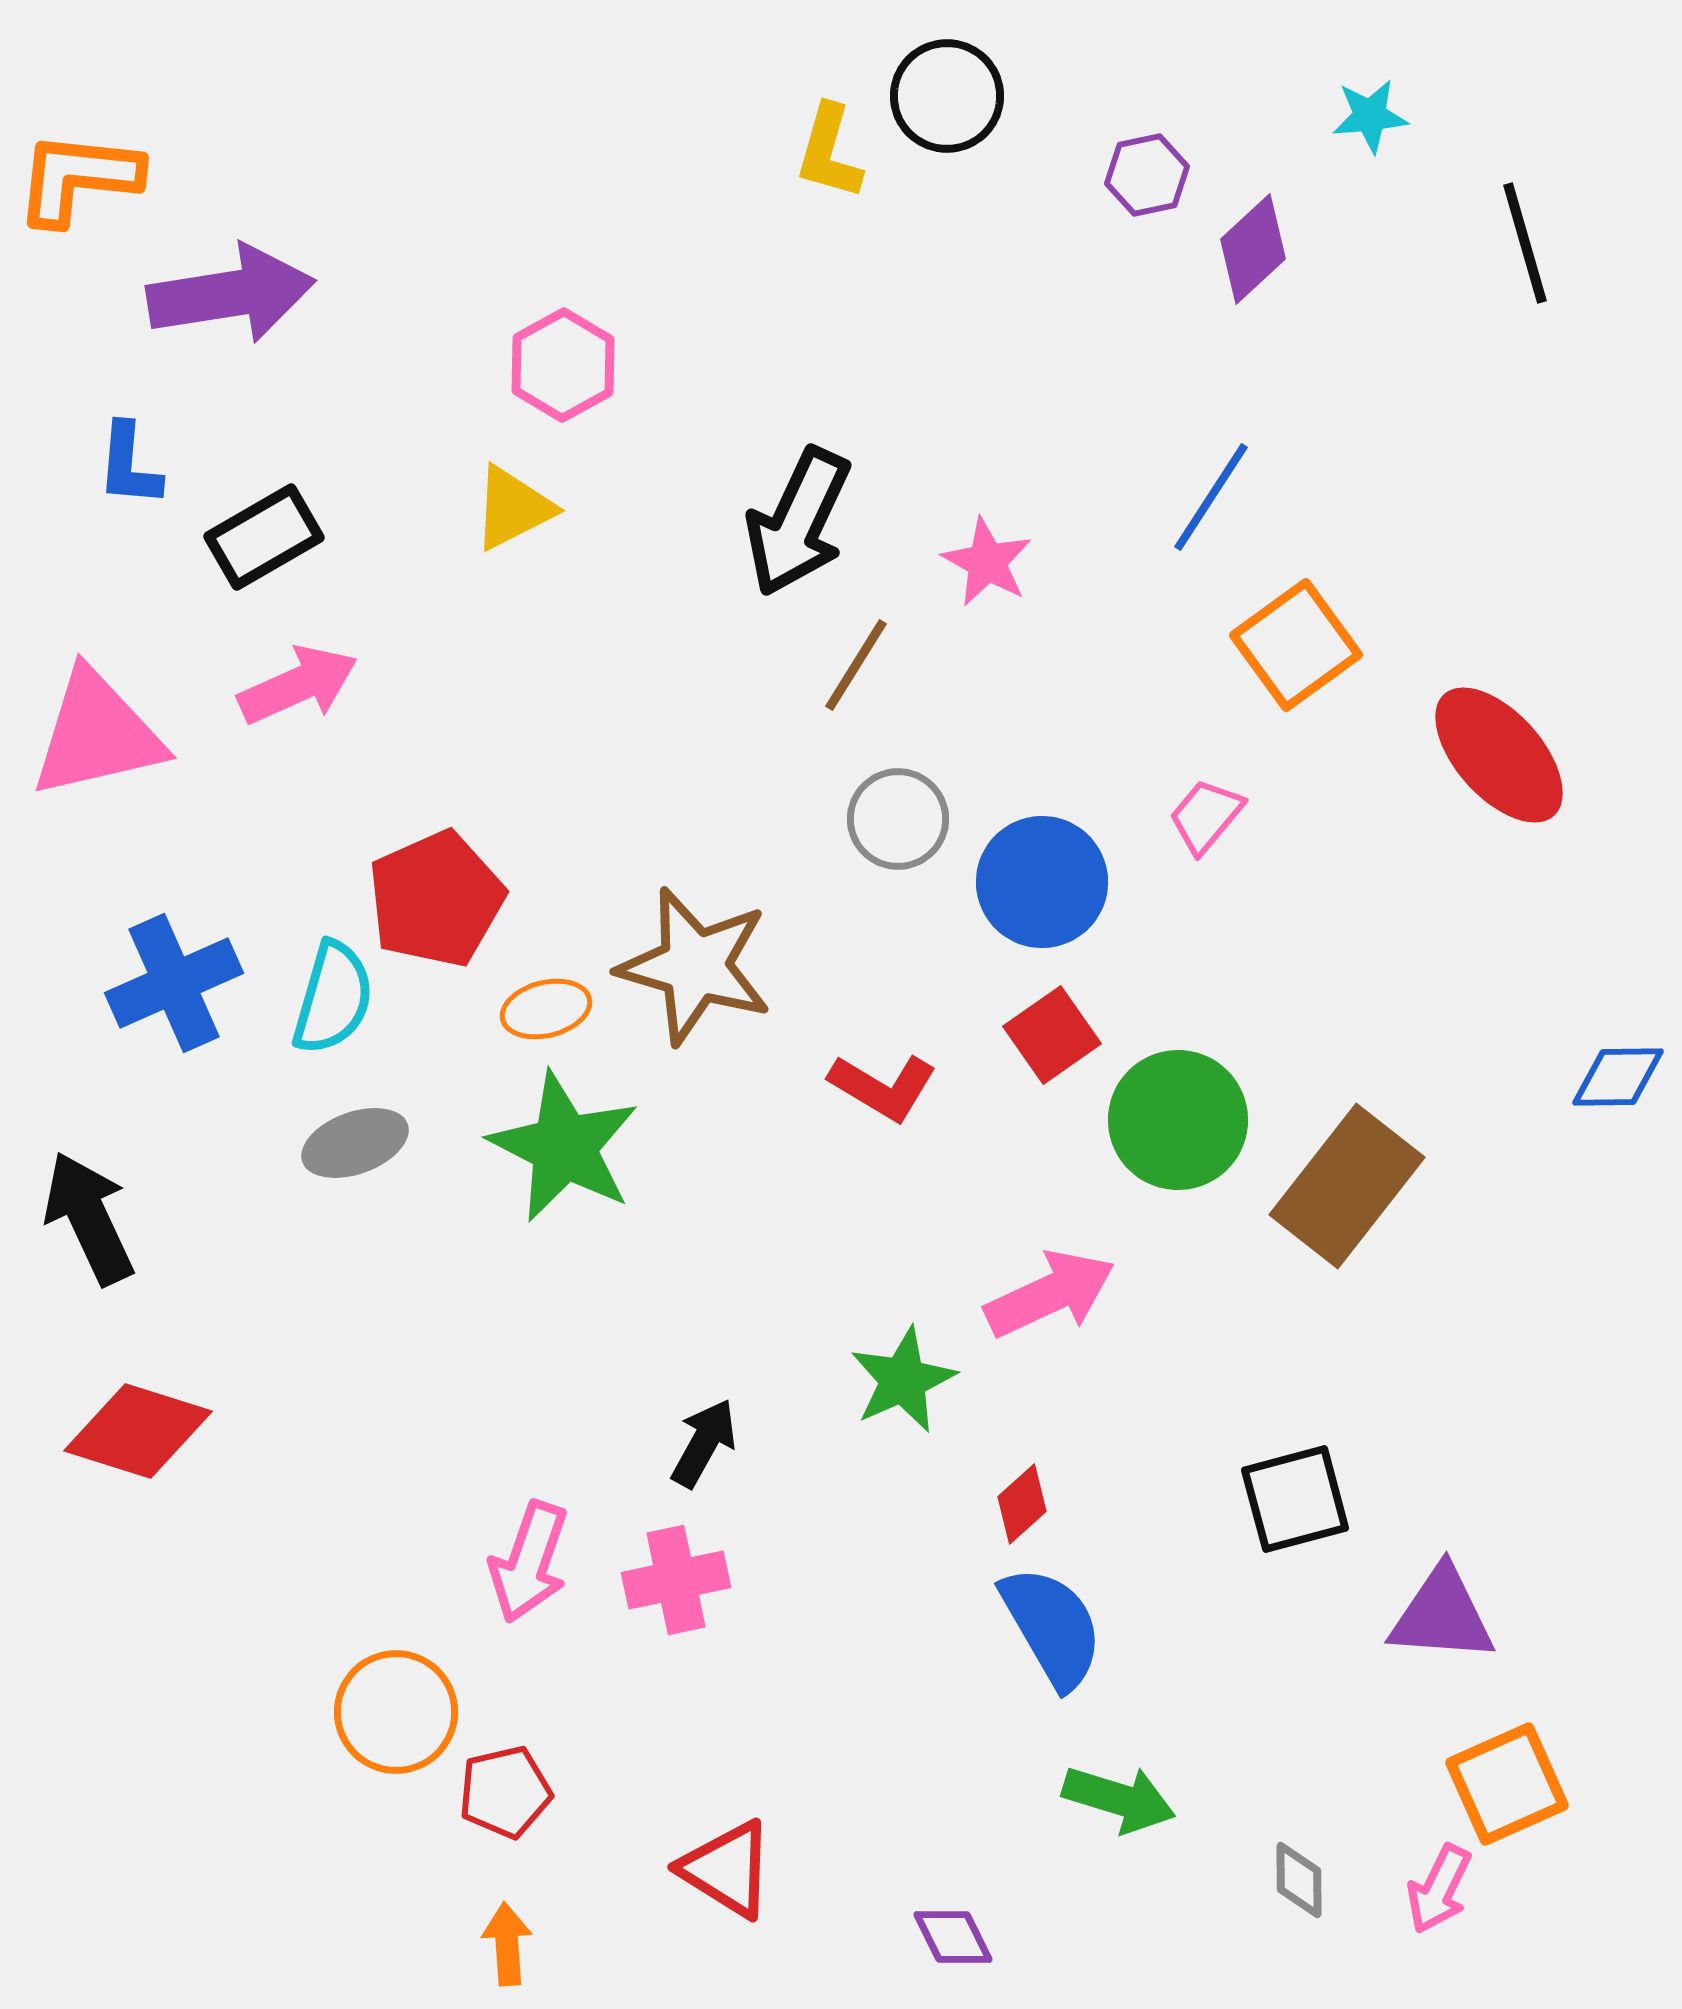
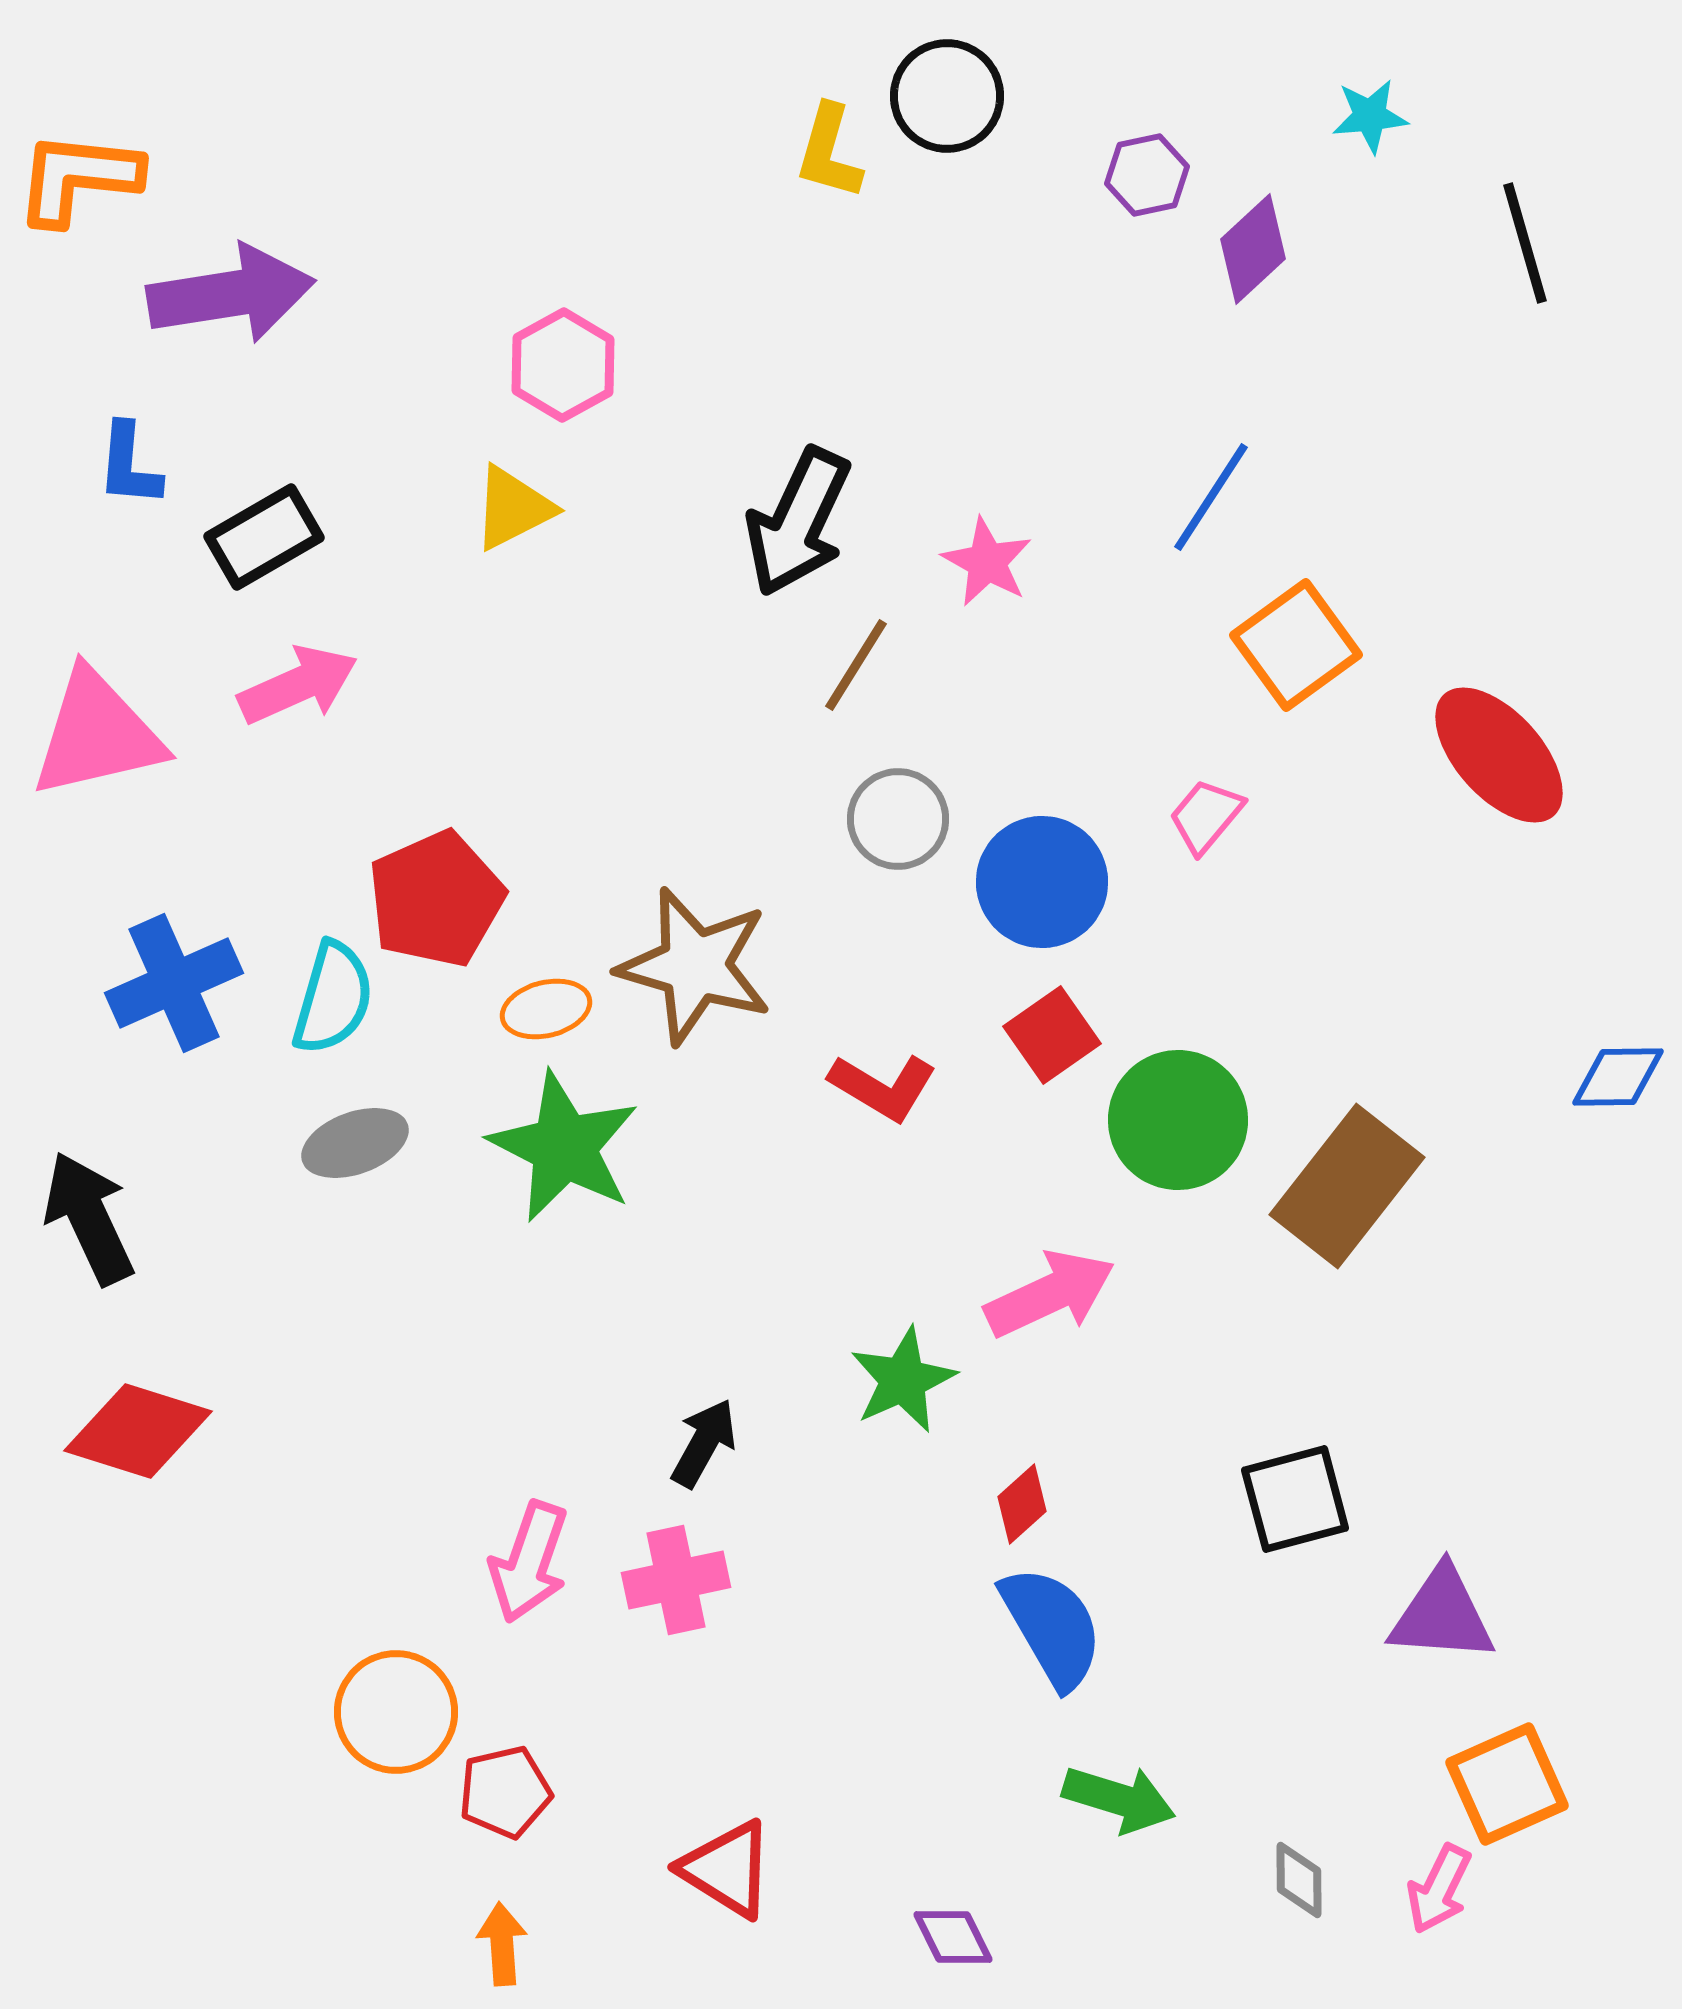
orange arrow at (507, 1944): moved 5 px left
